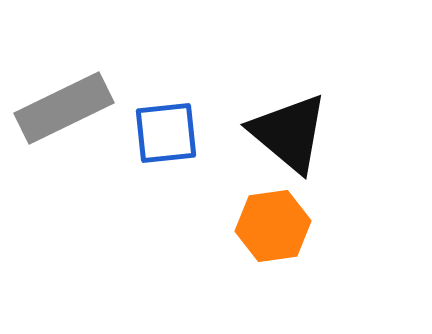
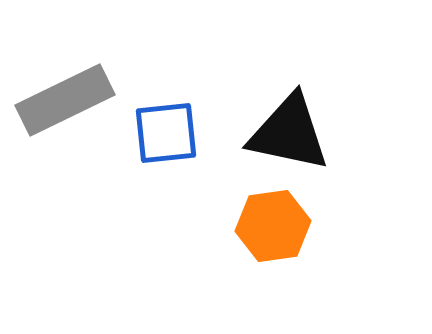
gray rectangle: moved 1 px right, 8 px up
black triangle: rotated 28 degrees counterclockwise
